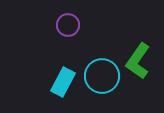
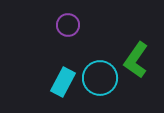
green L-shape: moved 2 px left, 1 px up
cyan circle: moved 2 px left, 2 px down
